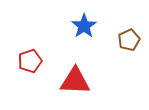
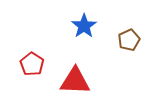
red pentagon: moved 2 px right, 3 px down; rotated 20 degrees counterclockwise
